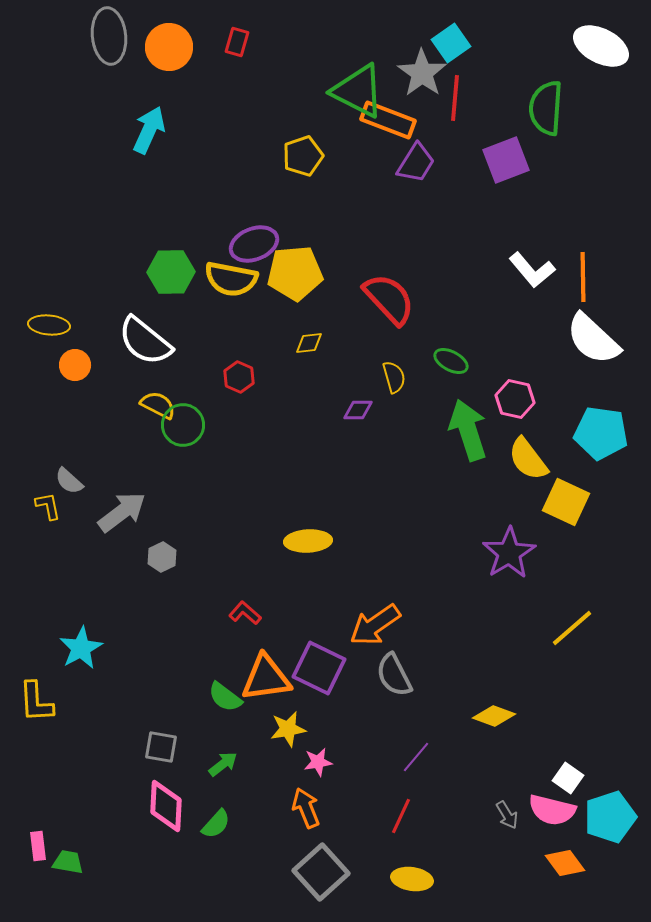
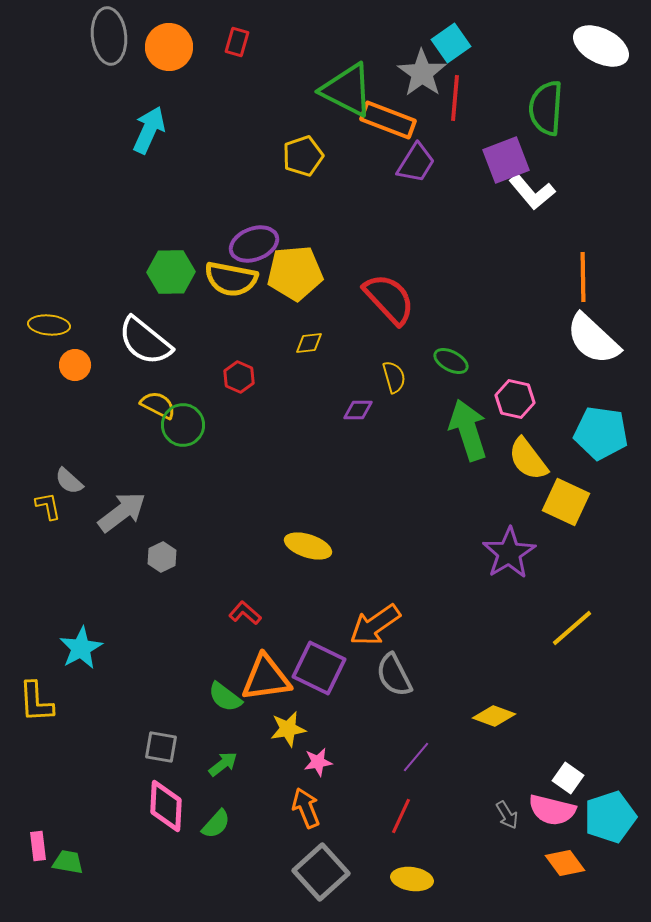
green triangle at (358, 91): moved 11 px left, 1 px up
white L-shape at (532, 270): moved 78 px up
yellow ellipse at (308, 541): moved 5 px down; rotated 21 degrees clockwise
